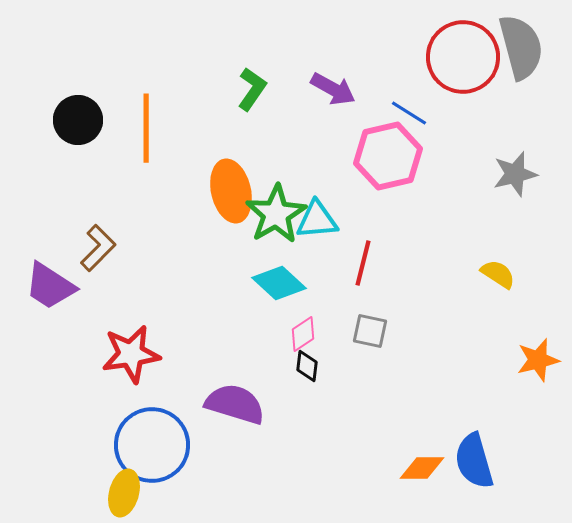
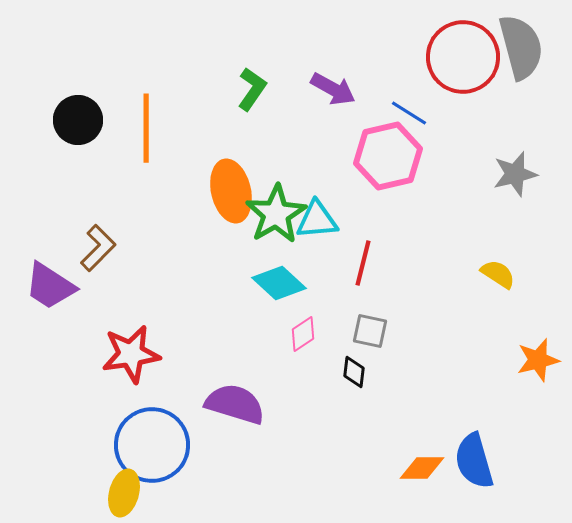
black diamond: moved 47 px right, 6 px down
